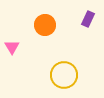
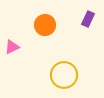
pink triangle: rotated 35 degrees clockwise
